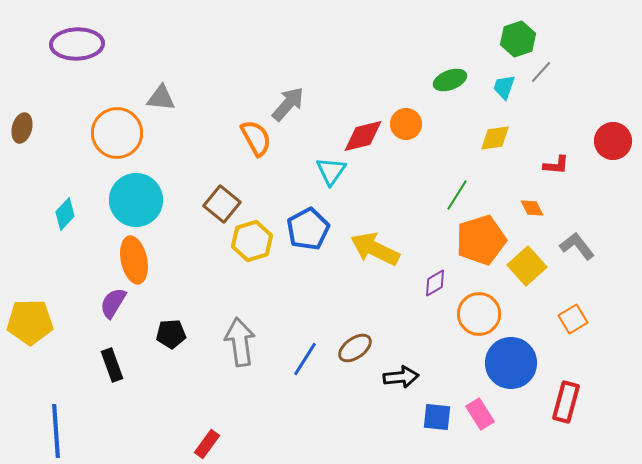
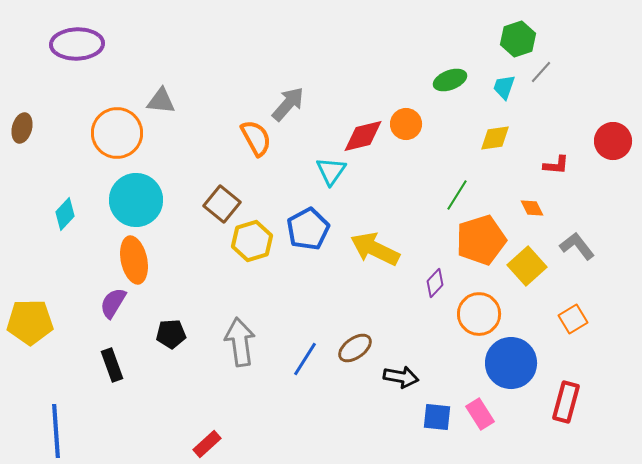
gray triangle at (161, 98): moved 3 px down
purple diamond at (435, 283): rotated 16 degrees counterclockwise
black arrow at (401, 377): rotated 16 degrees clockwise
red rectangle at (207, 444): rotated 12 degrees clockwise
